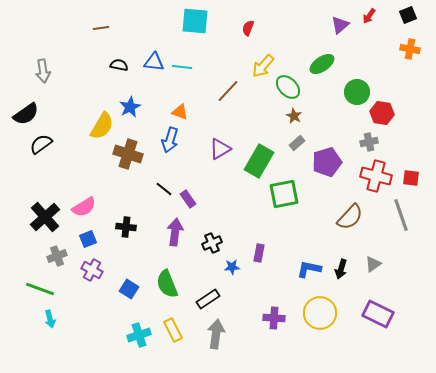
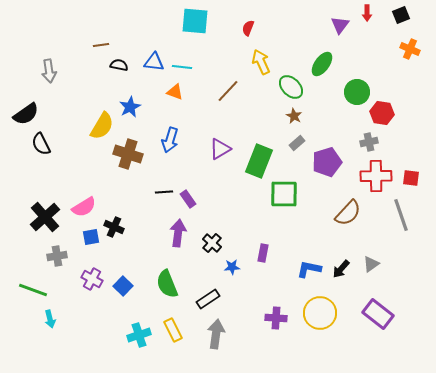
black square at (408, 15): moved 7 px left
red arrow at (369, 16): moved 2 px left, 3 px up; rotated 35 degrees counterclockwise
purple triangle at (340, 25): rotated 12 degrees counterclockwise
brown line at (101, 28): moved 17 px down
orange cross at (410, 49): rotated 12 degrees clockwise
green ellipse at (322, 64): rotated 20 degrees counterclockwise
yellow arrow at (263, 66): moved 2 px left, 4 px up; rotated 115 degrees clockwise
gray arrow at (43, 71): moved 6 px right
green ellipse at (288, 87): moved 3 px right
orange triangle at (180, 112): moved 5 px left, 20 px up
black semicircle at (41, 144): rotated 80 degrees counterclockwise
green rectangle at (259, 161): rotated 8 degrees counterclockwise
red cross at (376, 176): rotated 16 degrees counterclockwise
black line at (164, 189): moved 3 px down; rotated 42 degrees counterclockwise
green square at (284, 194): rotated 12 degrees clockwise
brown semicircle at (350, 217): moved 2 px left, 4 px up
black cross at (126, 227): moved 12 px left; rotated 18 degrees clockwise
purple arrow at (175, 232): moved 3 px right, 1 px down
blue square at (88, 239): moved 3 px right, 2 px up; rotated 12 degrees clockwise
black cross at (212, 243): rotated 24 degrees counterclockwise
purple rectangle at (259, 253): moved 4 px right
gray cross at (57, 256): rotated 12 degrees clockwise
gray triangle at (373, 264): moved 2 px left
black arrow at (341, 269): rotated 24 degrees clockwise
purple cross at (92, 270): moved 9 px down
green line at (40, 289): moved 7 px left, 1 px down
blue square at (129, 289): moved 6 px left, 3 px up; rotated 12 degrees clockwise
purple rectangle at (378, 314): rotated 12 degrees clockwise
purple cross at (274, 318): moved 2 px right
